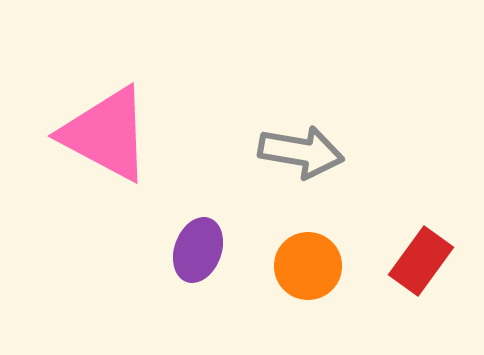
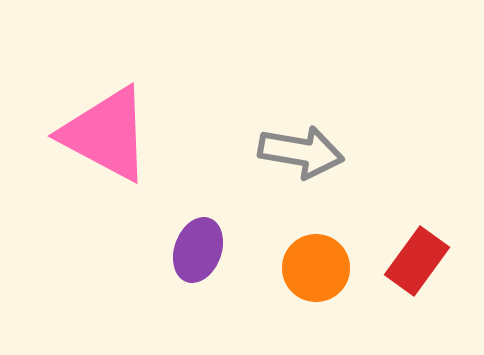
red rectangle: moved 4 px left
orange circle: moved 8 px right, 2 px down
